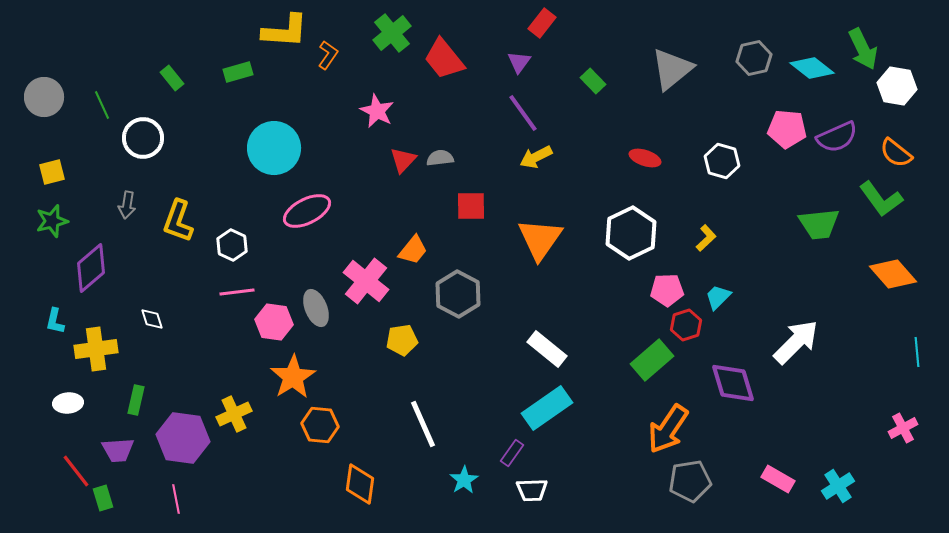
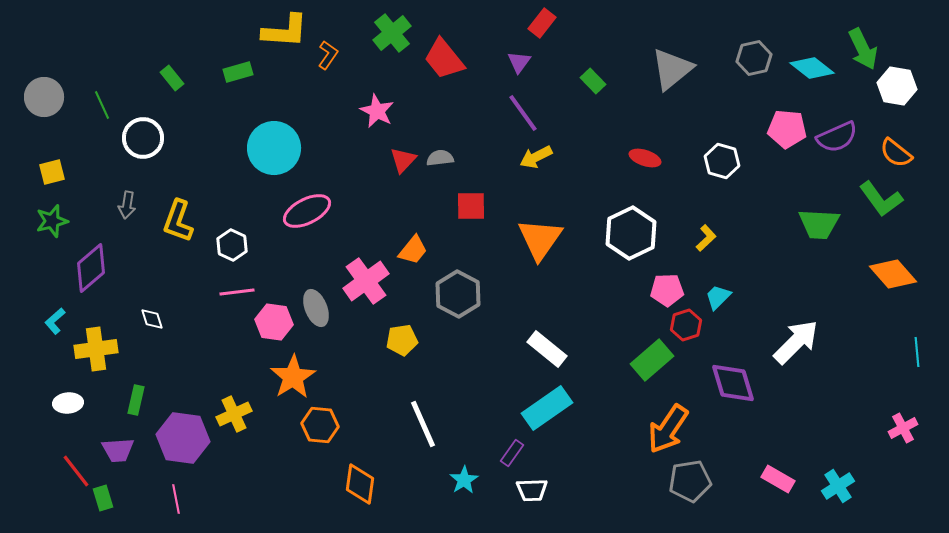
green trapezoid at (819, 224): rotated 9 degrees clockwise
pink cross at (366, 281): rotated 15 degrees clockwise
cyan L-shape at (55, 321): rotated 36 degrees clockwise
